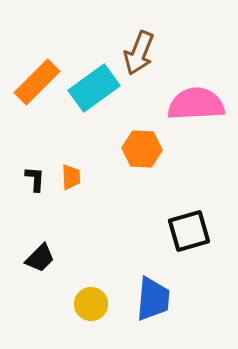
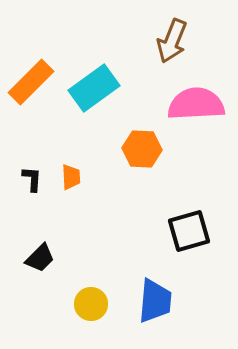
brown arrow: moved 33 px right, 12 px up
orange rectangle: moved 6 px left
black L-shape: moved 3 px left
blue trapezoid: moved 2 px right, 2 px down
